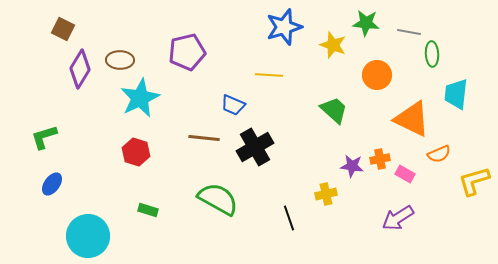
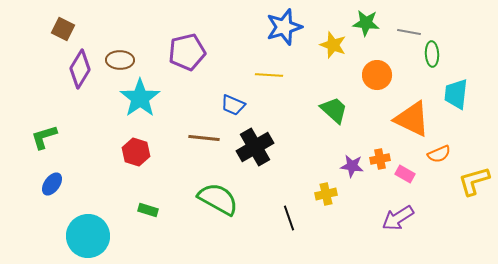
cyan star: rotated 9 degrees counterclockwise
